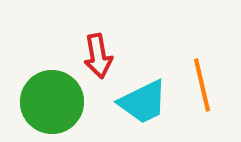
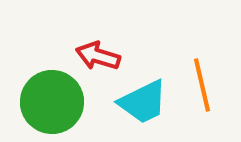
red arrow: rotated 117 degrees clockwise
